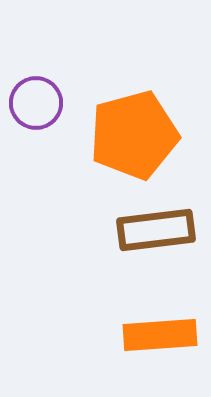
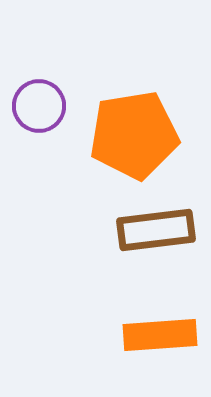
purple circle: moved 3 px right, 3 px down
orange pentagon: rotated 6 degrees clockwise
